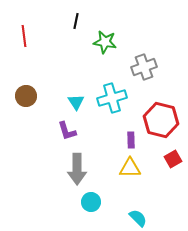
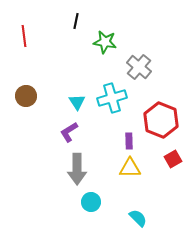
gray cross: moved 5 px left; rotated 30 degrees counterclockwise
cyan triangle: moved 1 px right
red hexagon: rotated 8 degrees clockwise
purple L-shape: moved 2 px right, 1 px down; rotated 75 degrees clockwise
purple rectangle: moved 2 px left, 1 px down
